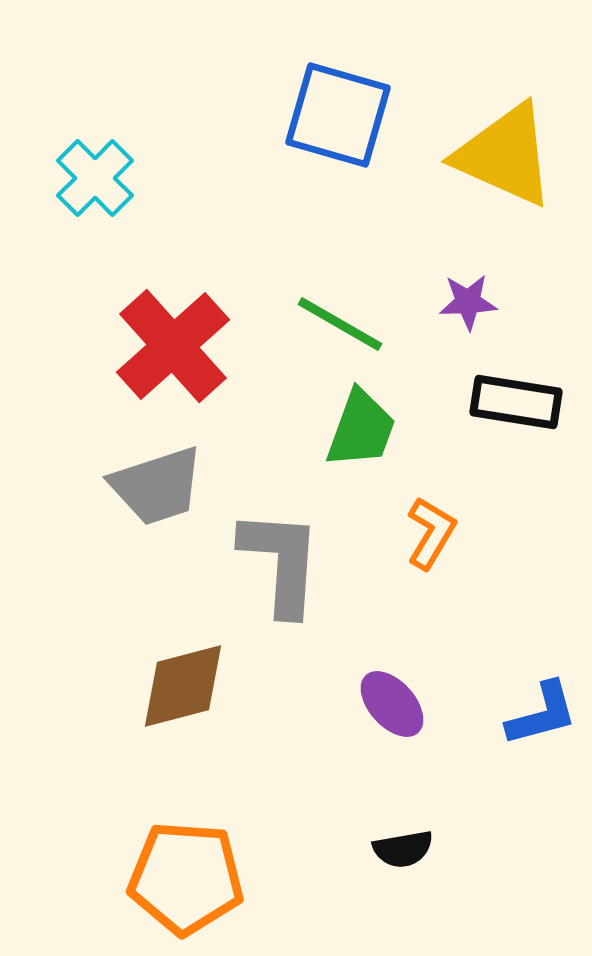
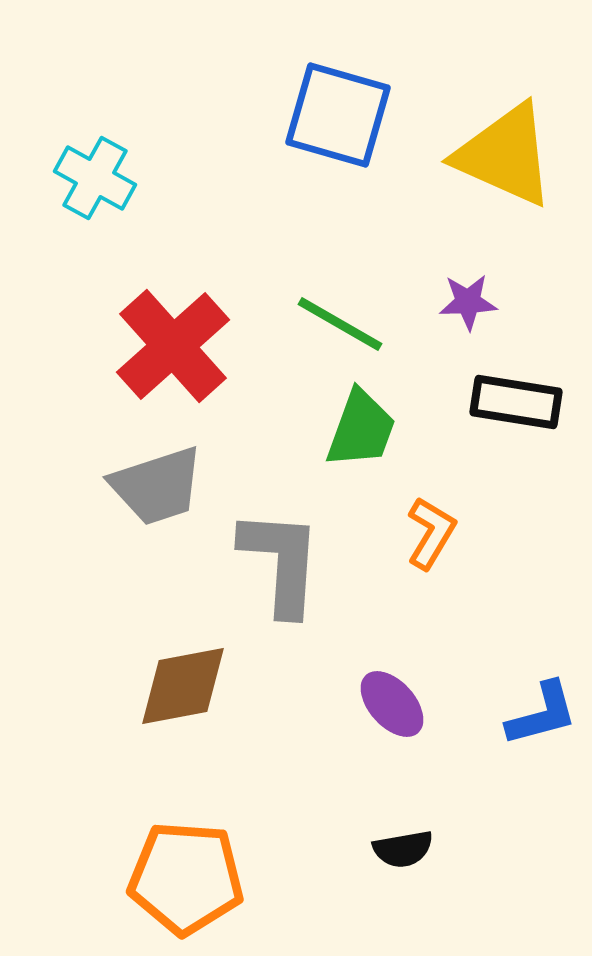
cyan cross: rotated 16 degrees counterclockwise
brown diamond: rotated 4 degrees clockwise
